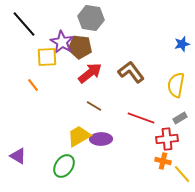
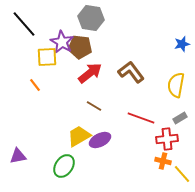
orange line: moved 2 px right
purple ellipse: moved 1 px left, 1 px down; rotated 25 degrees counterclockwise
purple triangle: rotated 42 degrees counterclockwise
